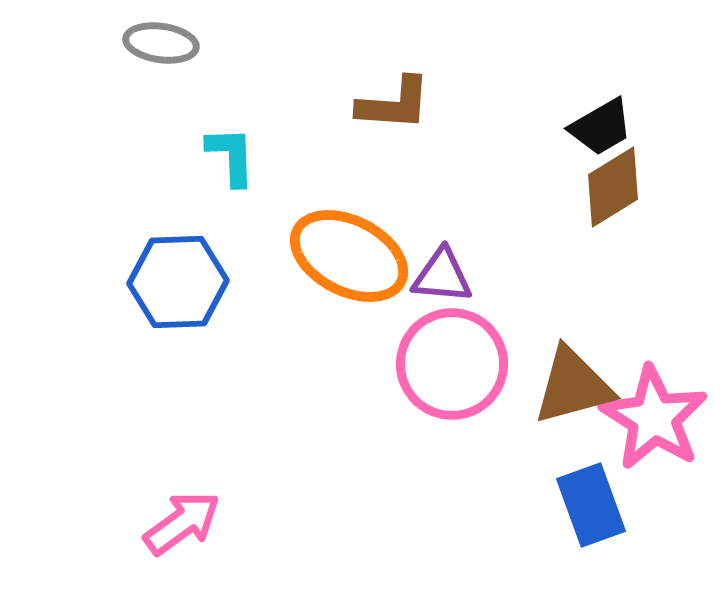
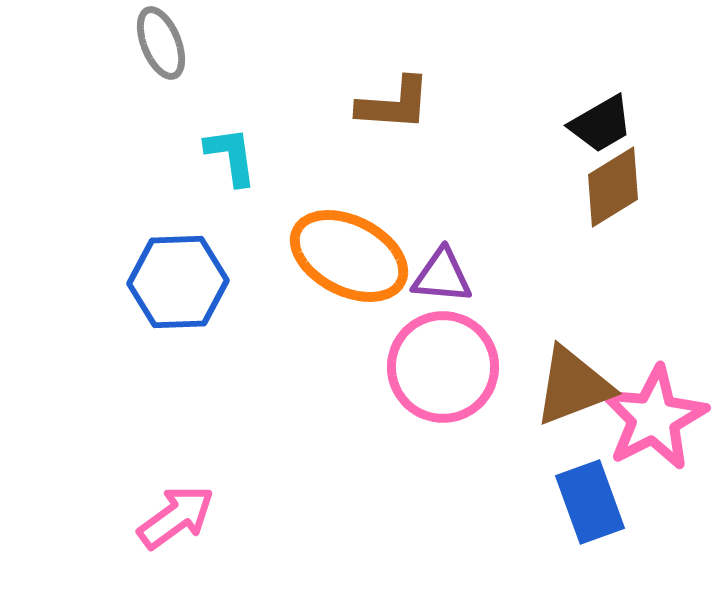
gray ellipse: rotated 60 degrees clockwise
black trapezoid: moved 3 px up
cyan L-shape: rotated 6 degrees counterclockwise
pink circle: moved 9 px left, 3 px down
brown triangle: rotated 6 degrees counterclockwise
pink star: rotated 13 degrees clockwise
blue rectangle: moved 1 px left, 3 px up
pink arrow: moved 6 px left, 6 px up
